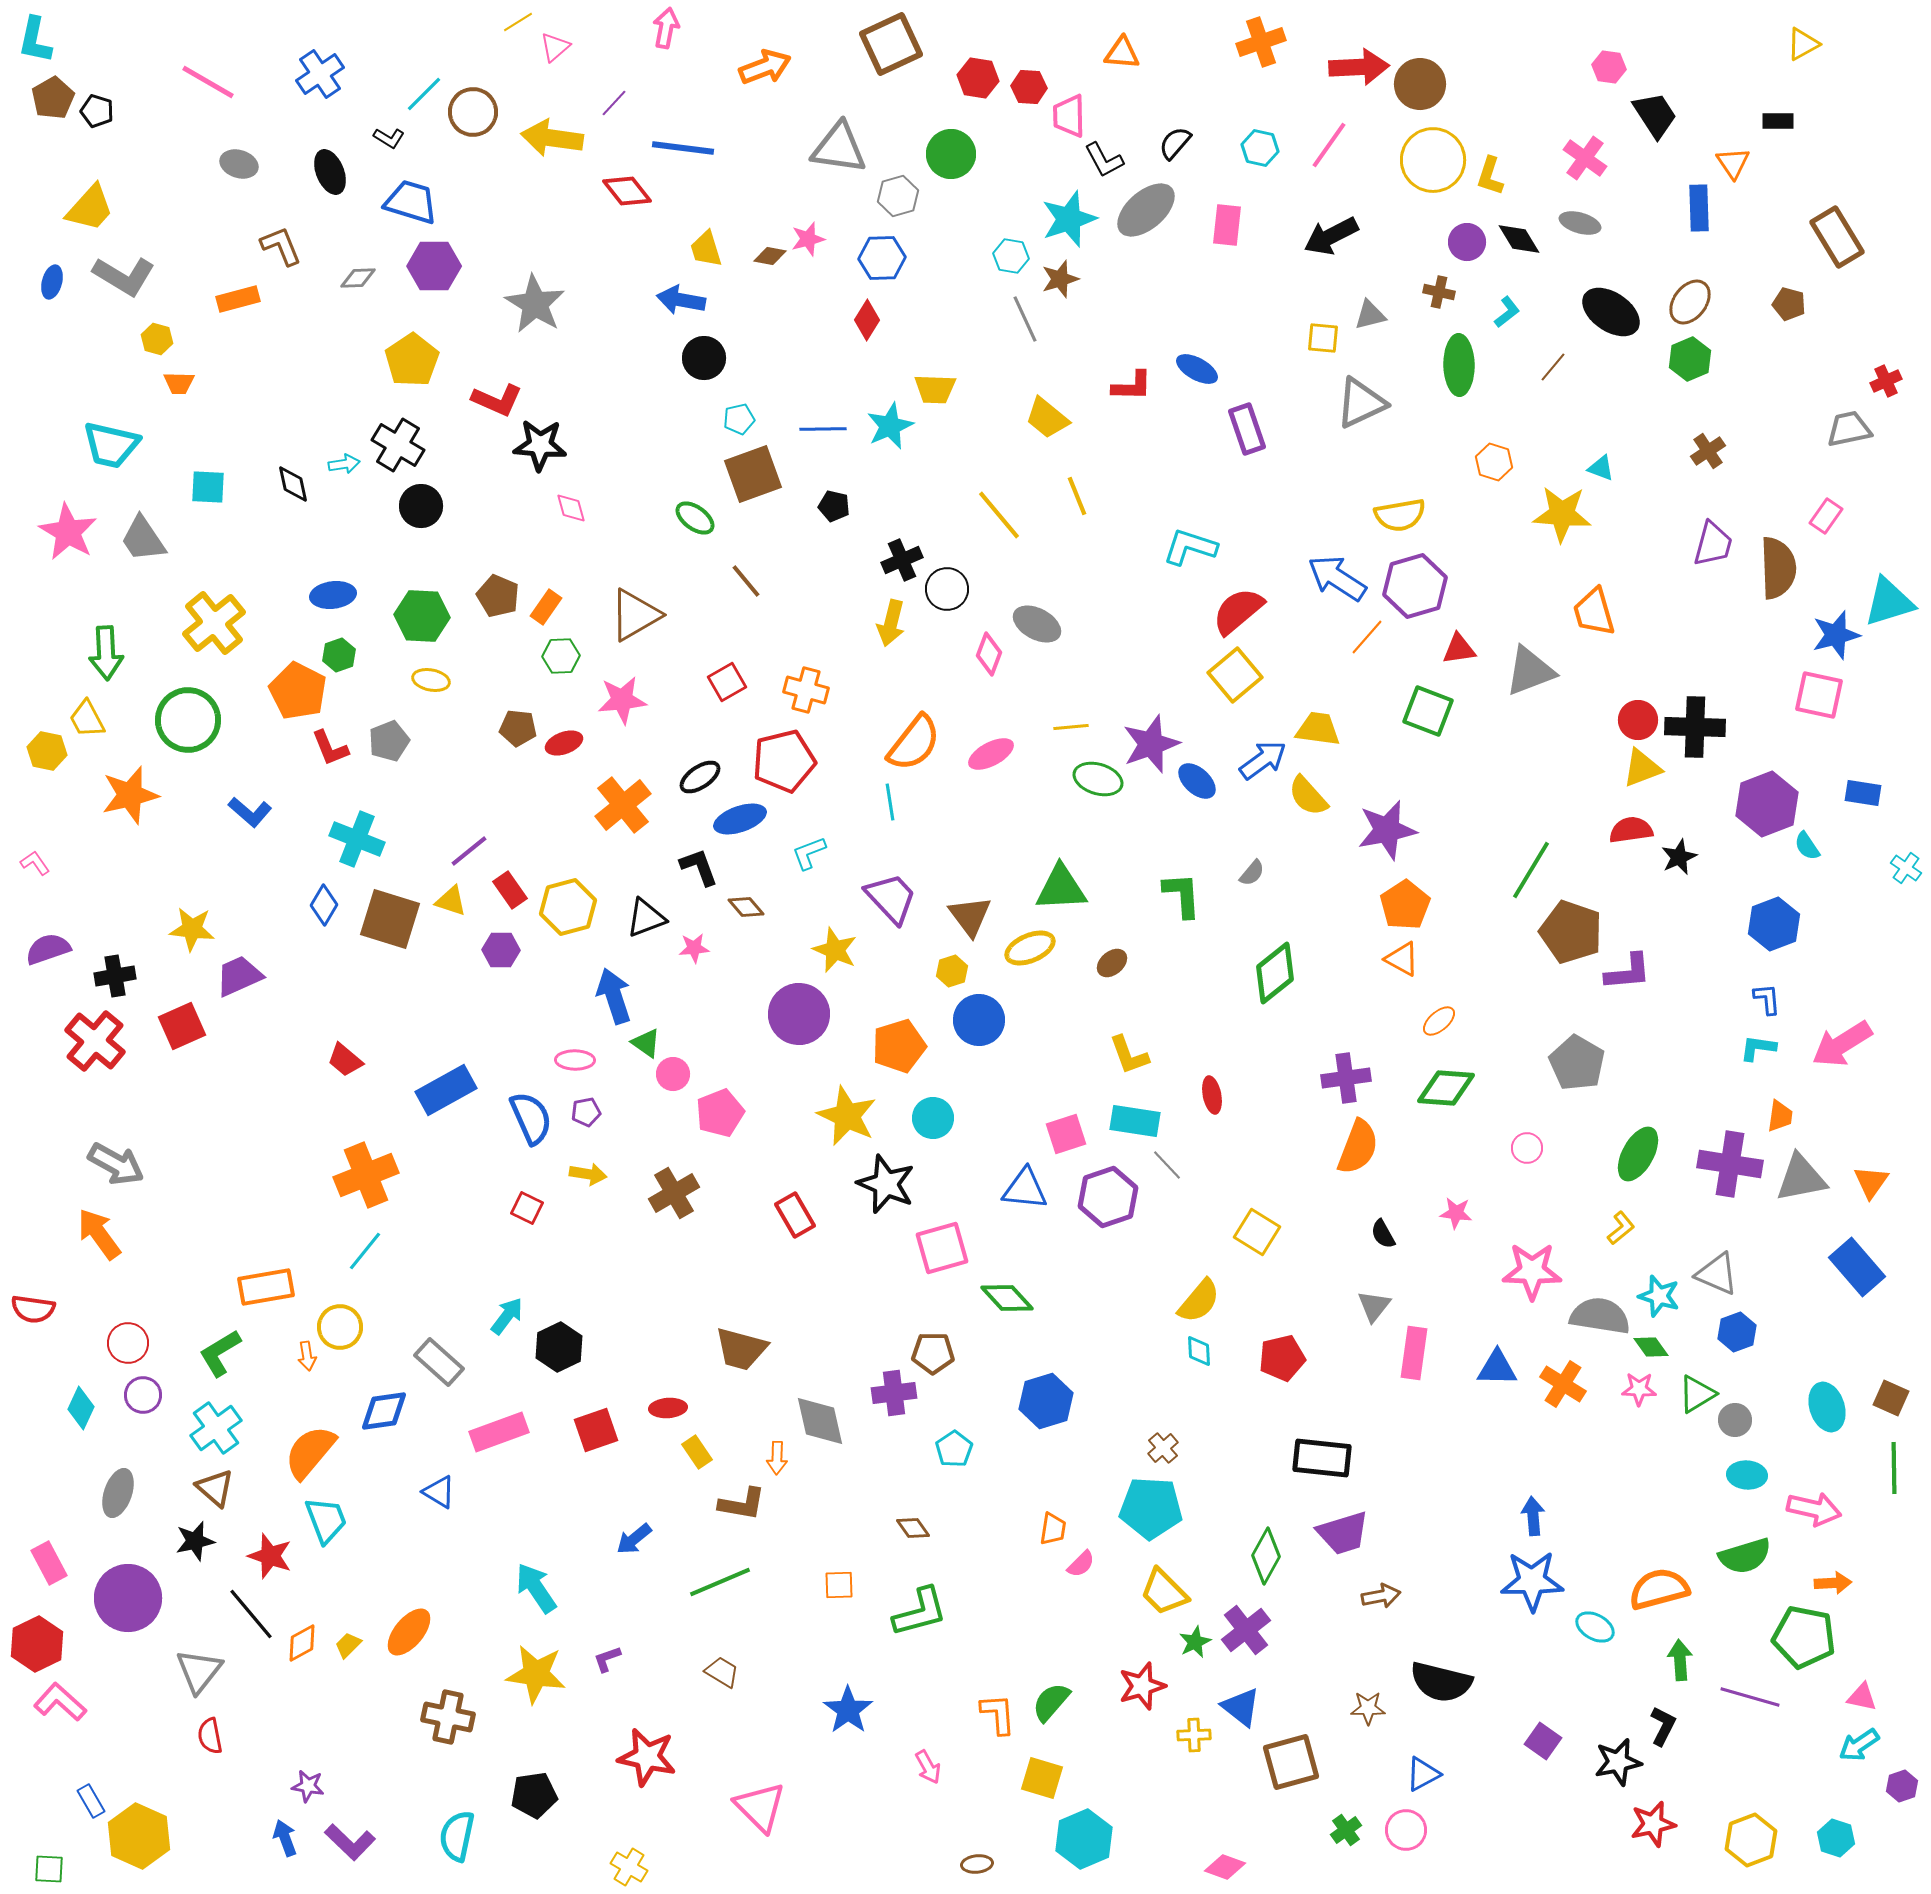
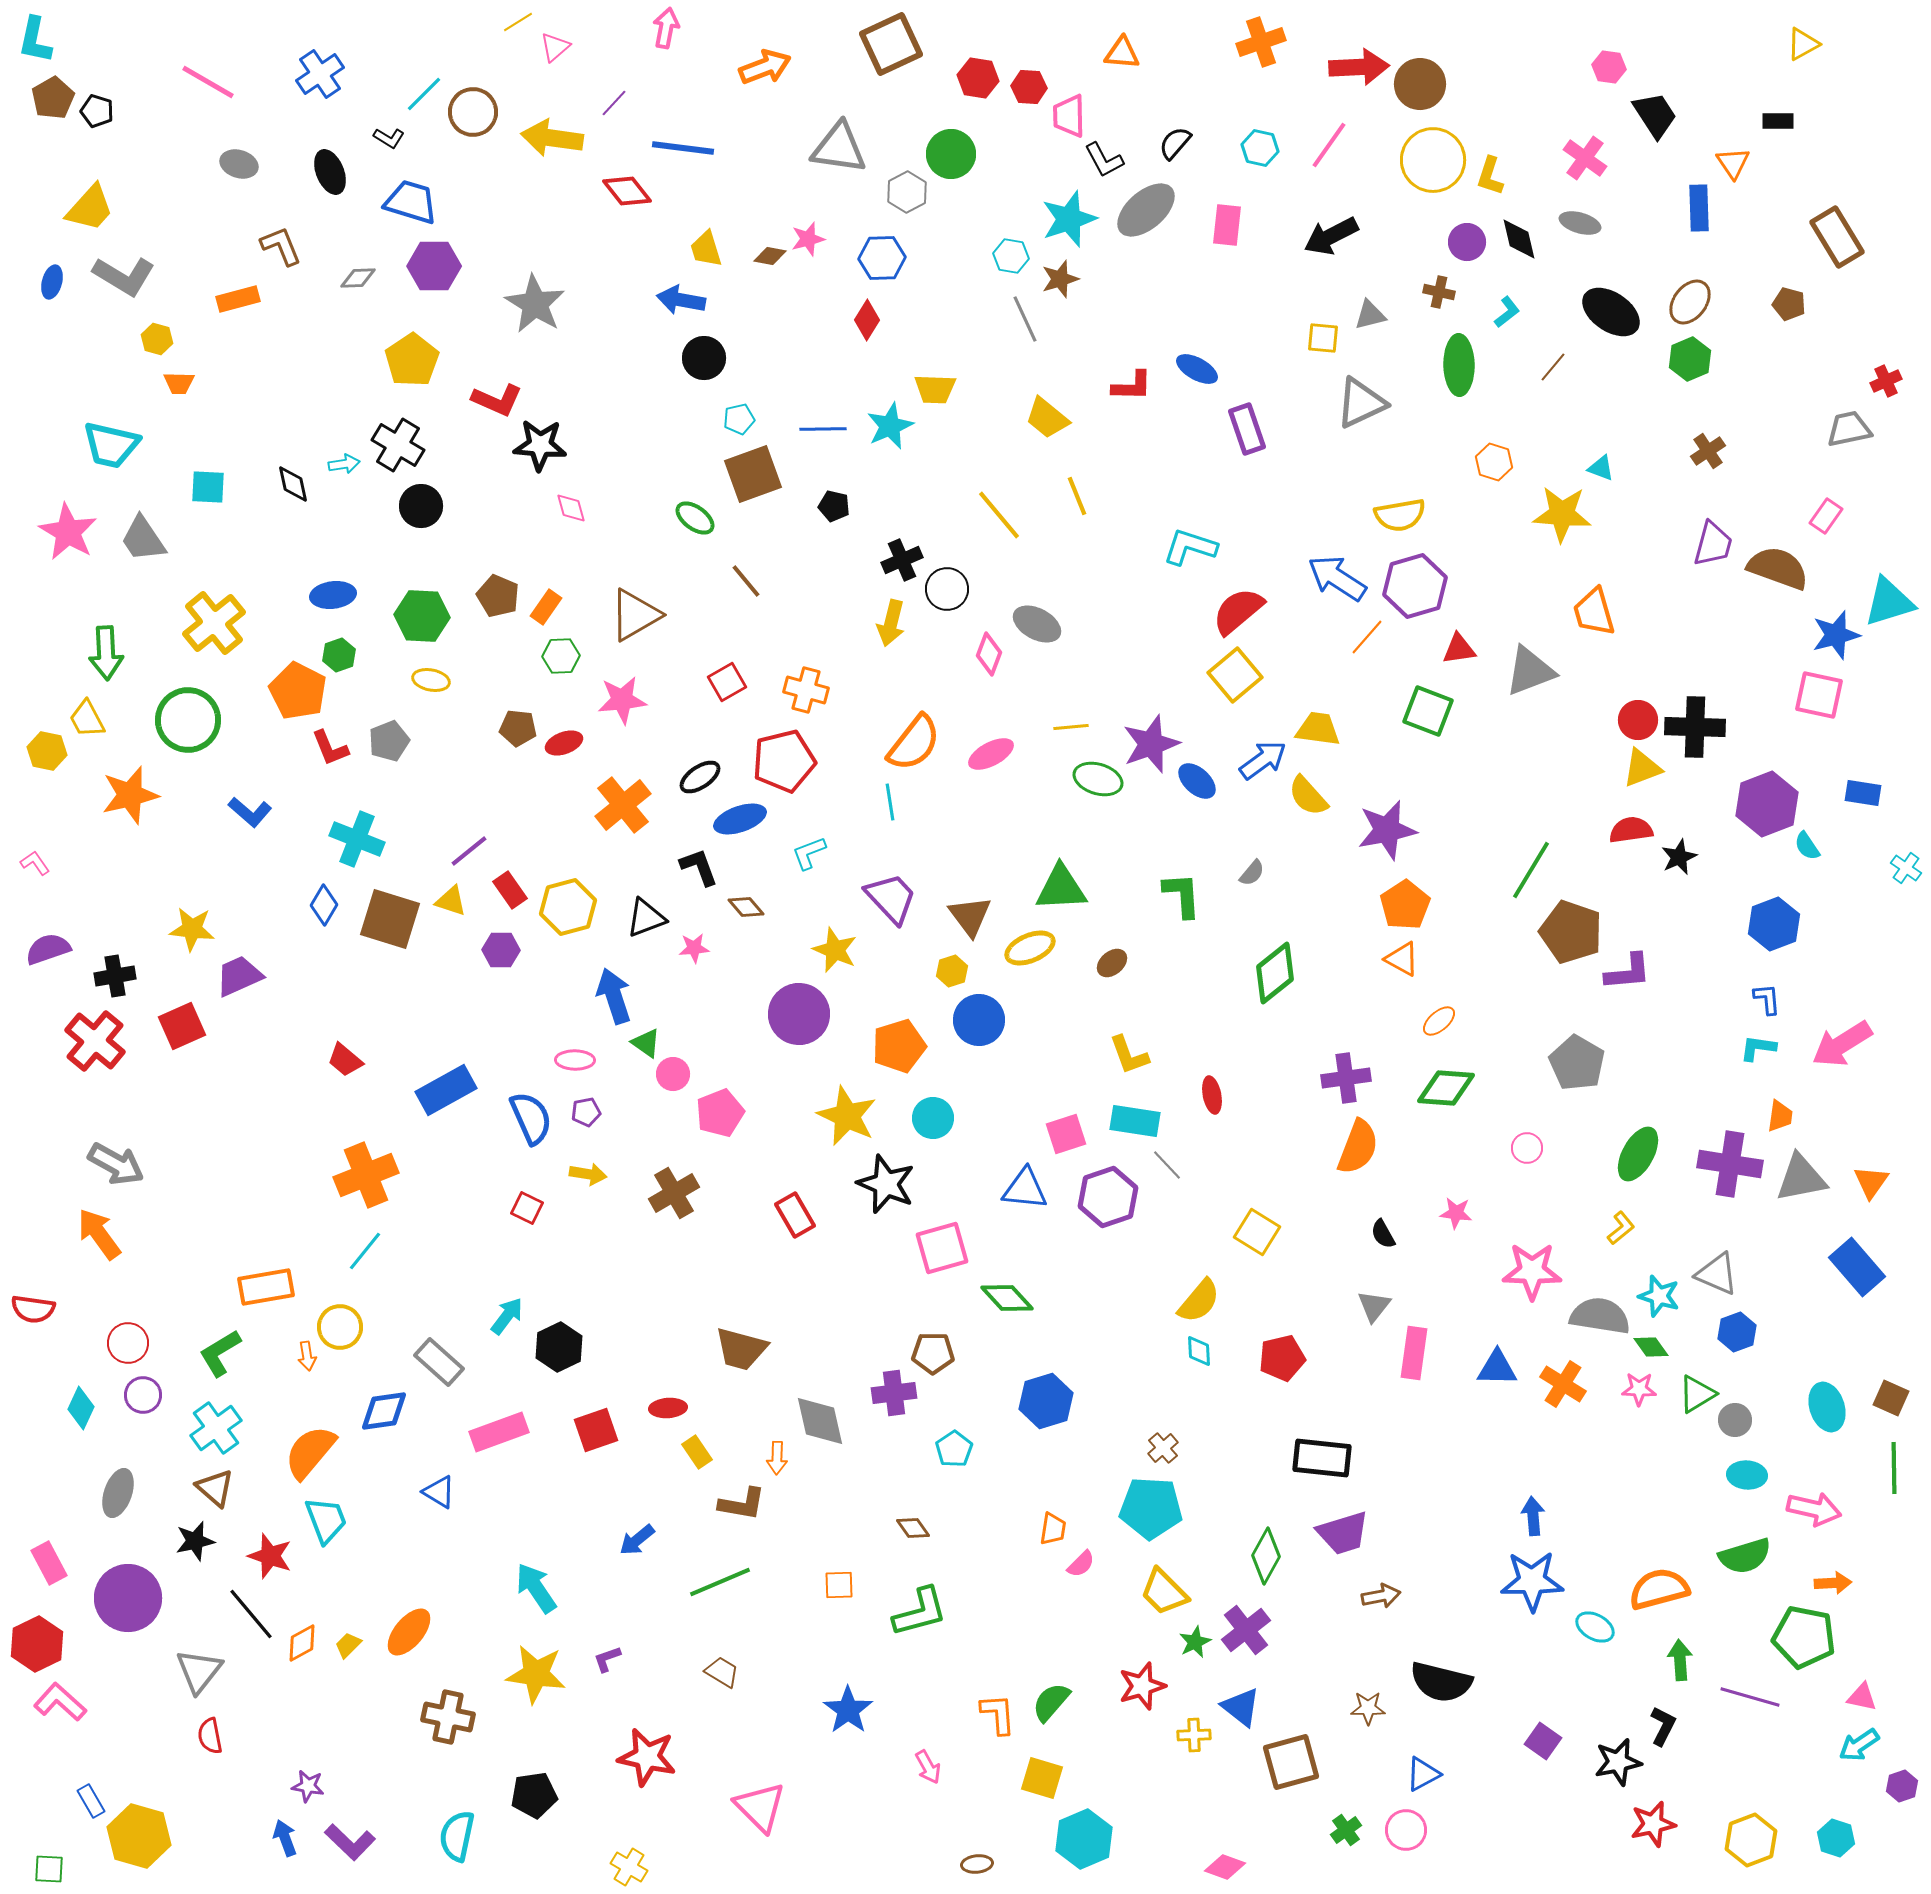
gray hexagon at (898, 196): moved 9 px right, 4 px up; rotated 12 degrees counterclockwise
black diamond at (1519, 239): rotated 18 degrees clockwise
brown semicircle at (1778, 568): rotated 68 degrees counterclockwise
blue arrow at (634, 1539): moved 3 px right, 1 px down
yellow hexagon at (139, 1836): rotated 8 degrees counterclockwise
